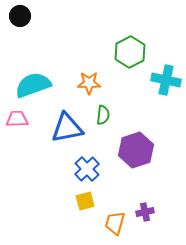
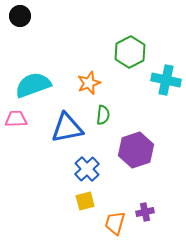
orange star: rotated 20 degrees counterclockwise
pink trapezoid: moved 1 px left
